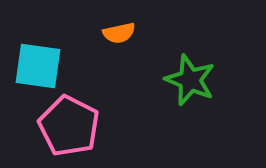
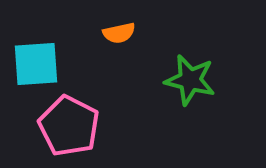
cyan square: moved 2 px left, 2 px up; rotated 12 degrees counterclockwise
green star: rotated 9 degrees counterclockwise
